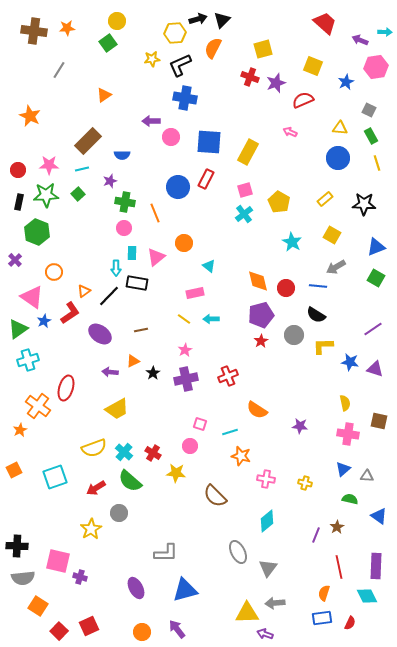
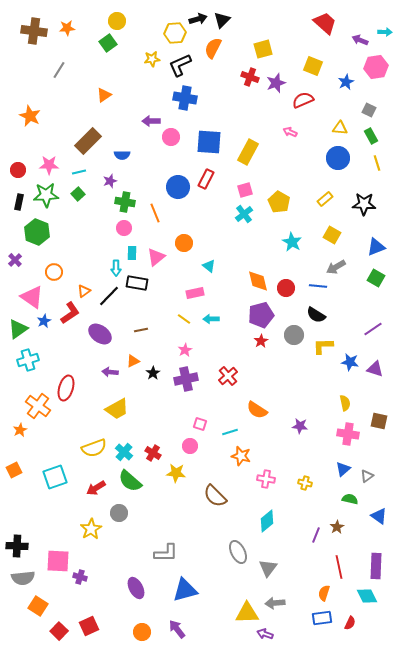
cyan line at (82, 169): moved 3 px left, 3 px down
red cross at (228, 376): rotated 18 degrees counterclockwise
gray triangle at (367, 476): rotated 40 degrees counterclockwise
pink square at (58, 561): rotated 10 degrees counterclockwise
